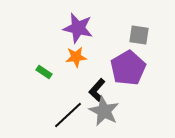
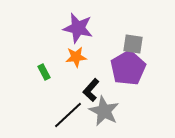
gray square: moved 6 px left, 9 px down
green rectangle: rotated 28 degrees clockwise
black L-shape: moved 6 px left
